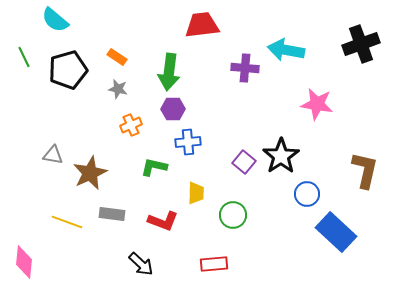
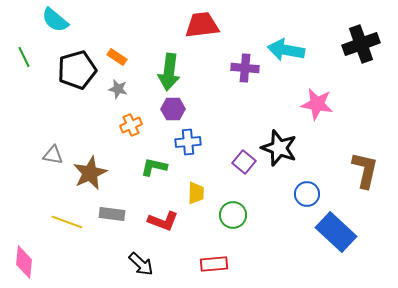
black pentagon: moved 9 px right
black star: moved 2 px left, 8 px up; rotated 18 degrees counterclockwise
